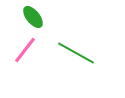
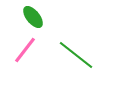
green line: moved 2 px down; rotated 9 degrees clockwise
